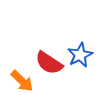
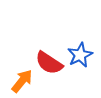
orange arrow: rotated 95 degrees counterclockwise
